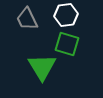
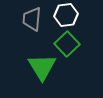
gray trapezoid: moved 5 px right; rotated 30 degrees clockwise
green square: rotated 30 degrees clockwise
